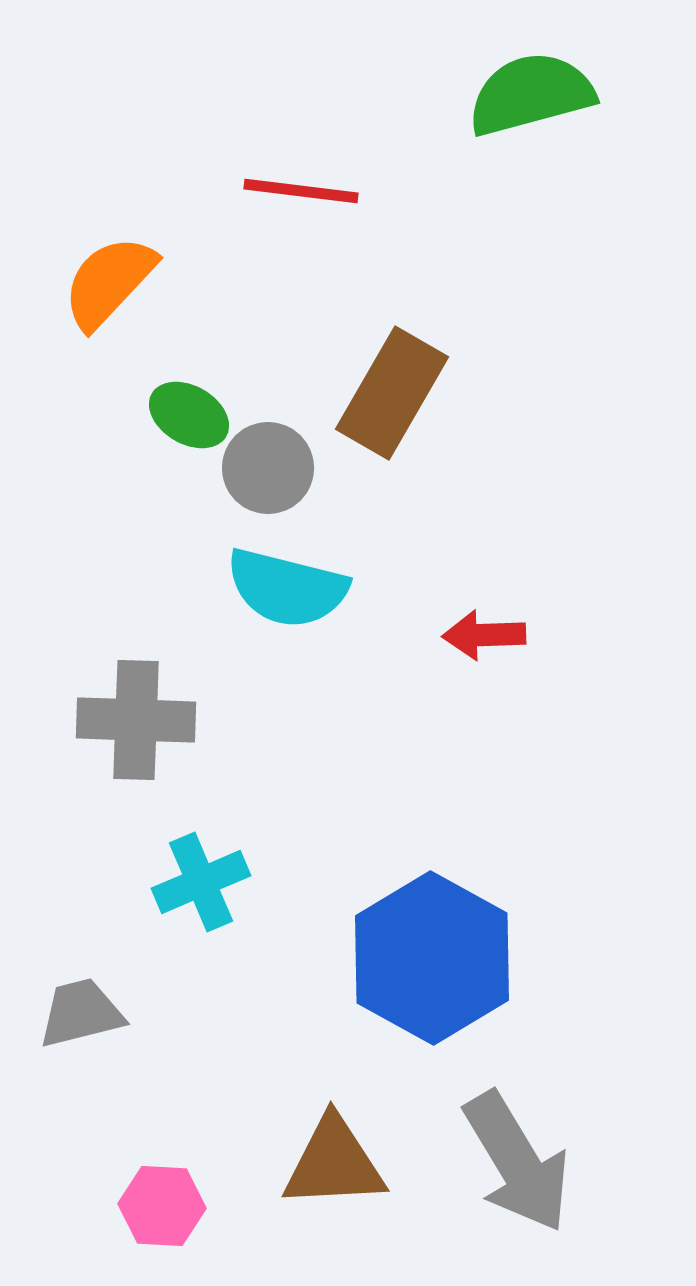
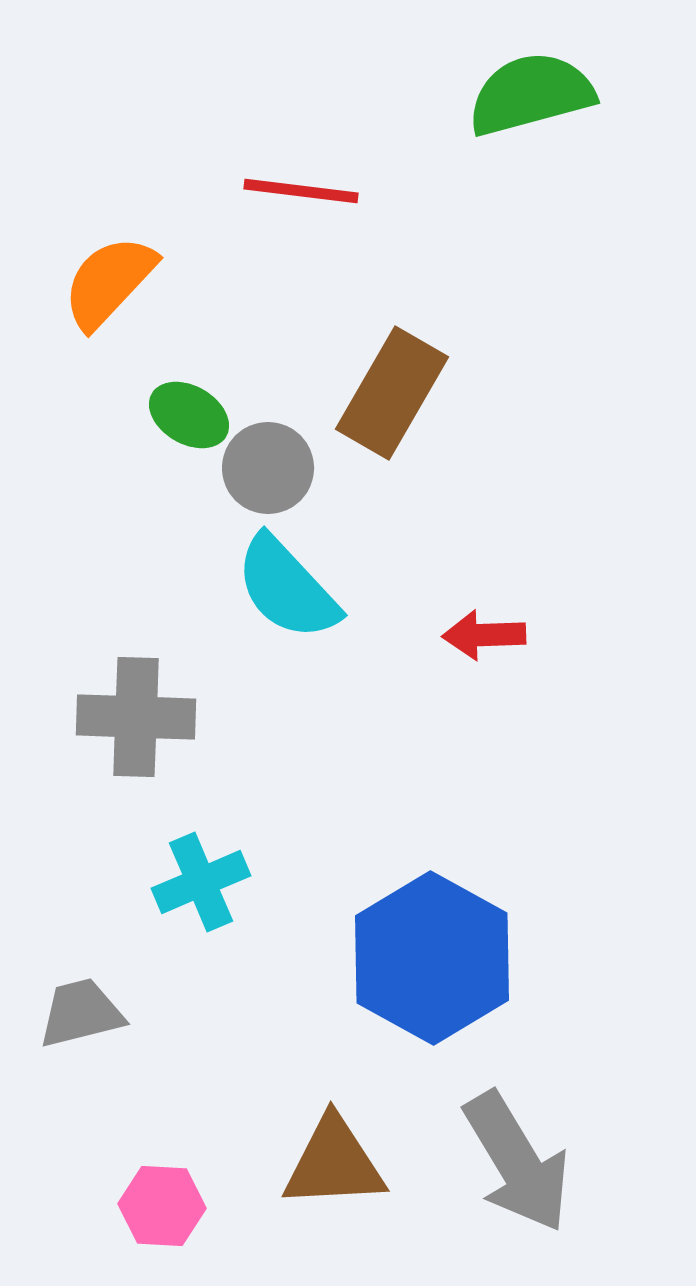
cyan semicircle: rotated 33 degrees clockwise
gray cross: moved 3 px up
